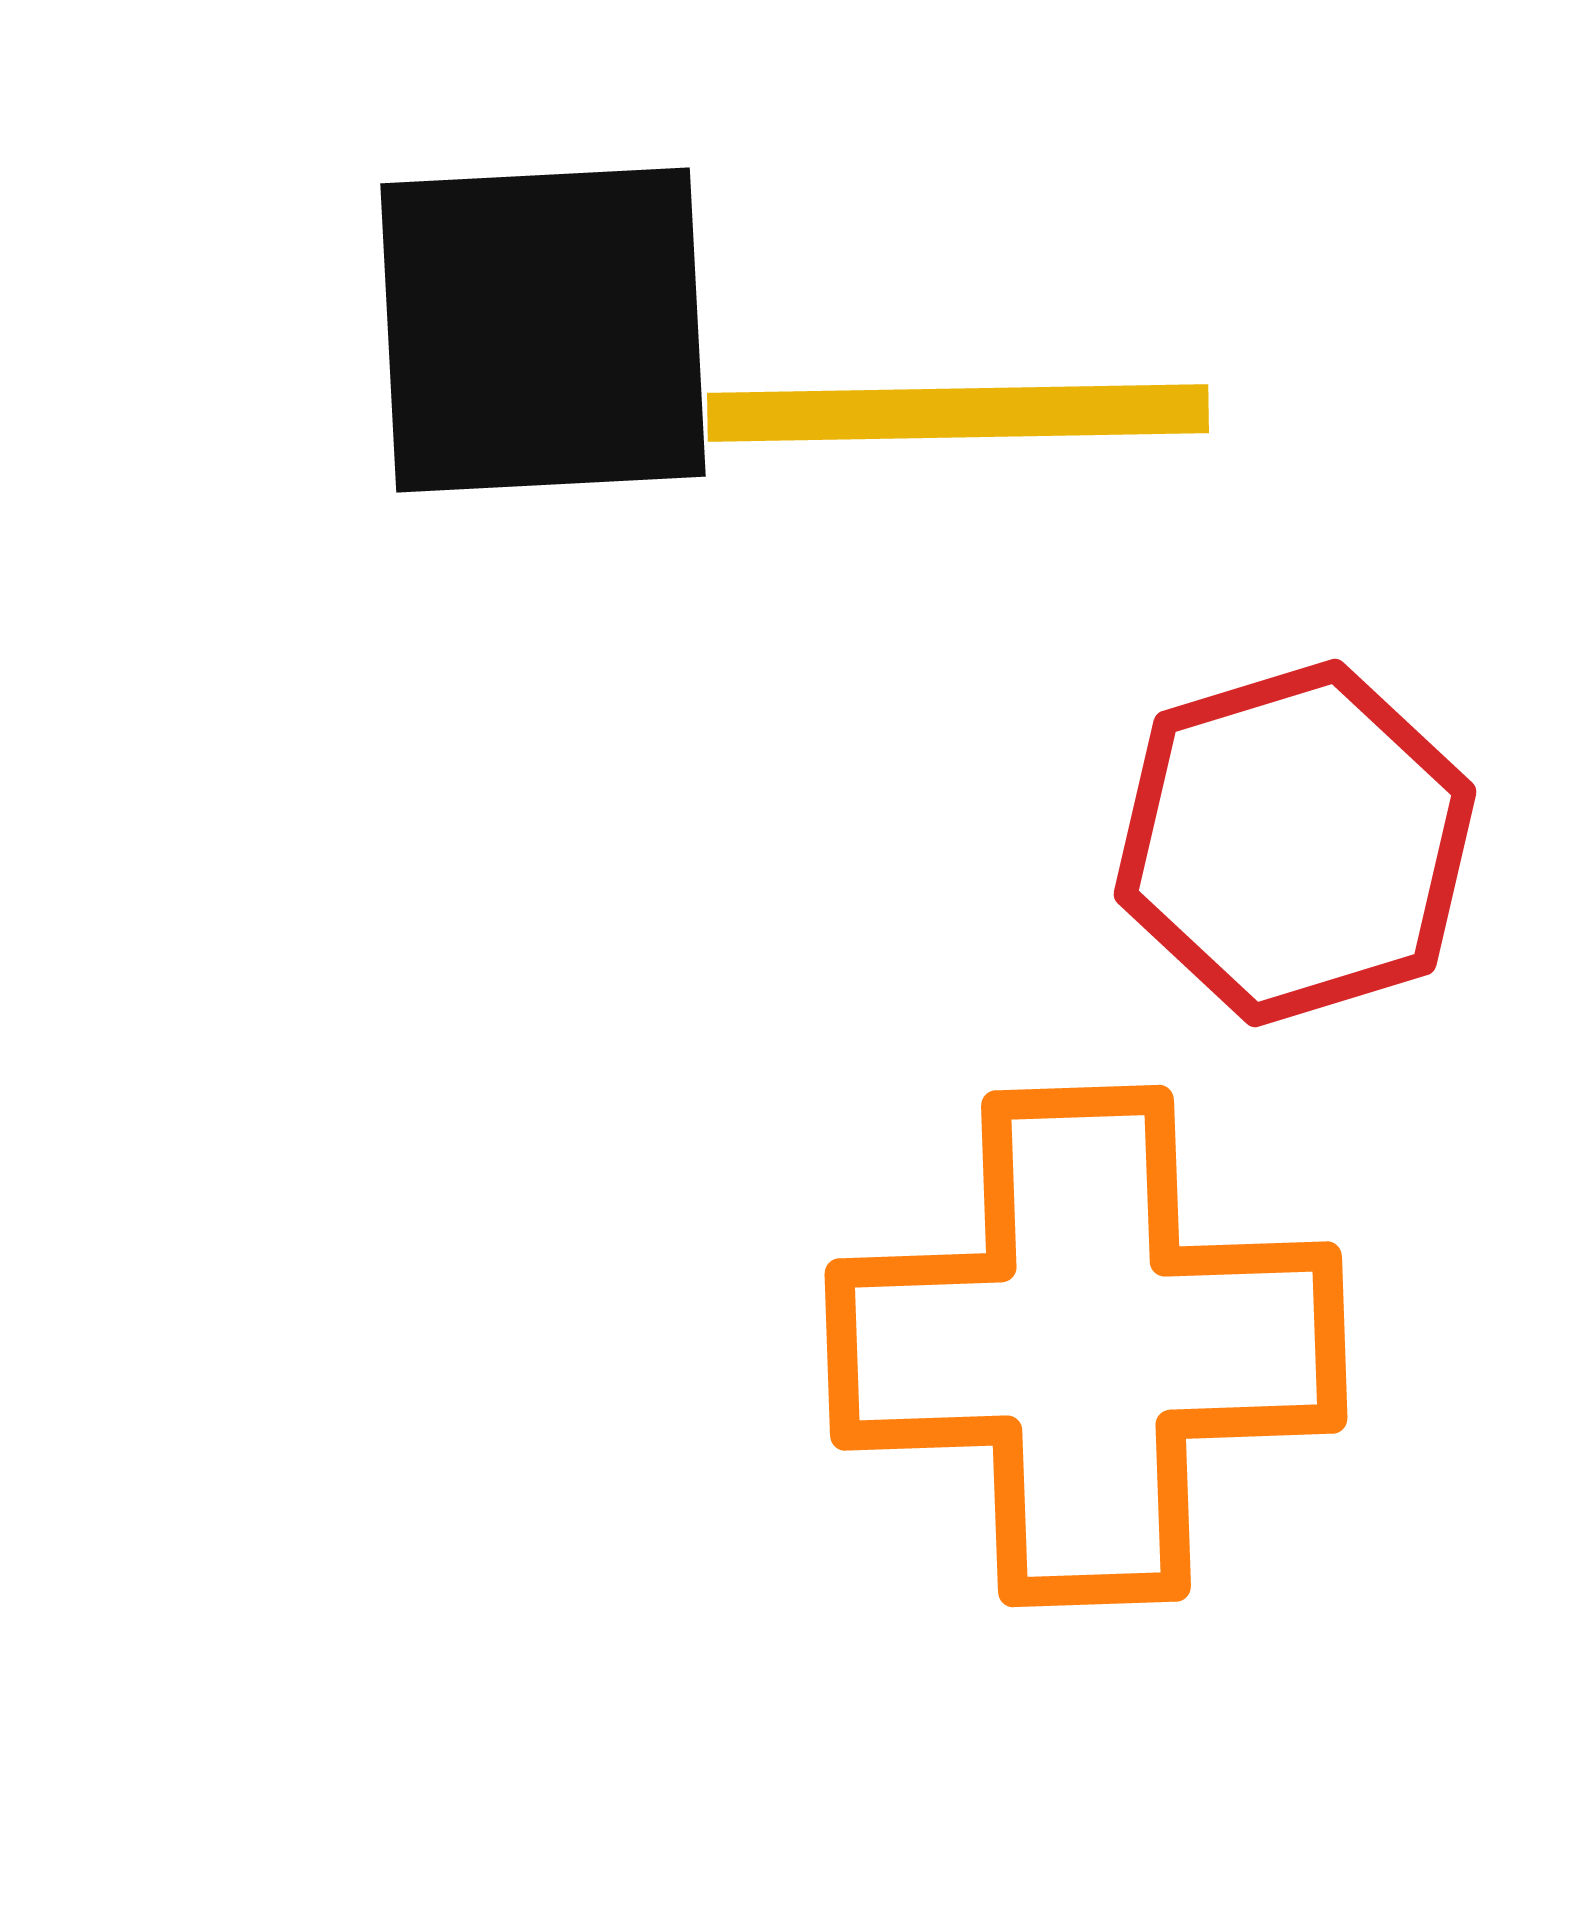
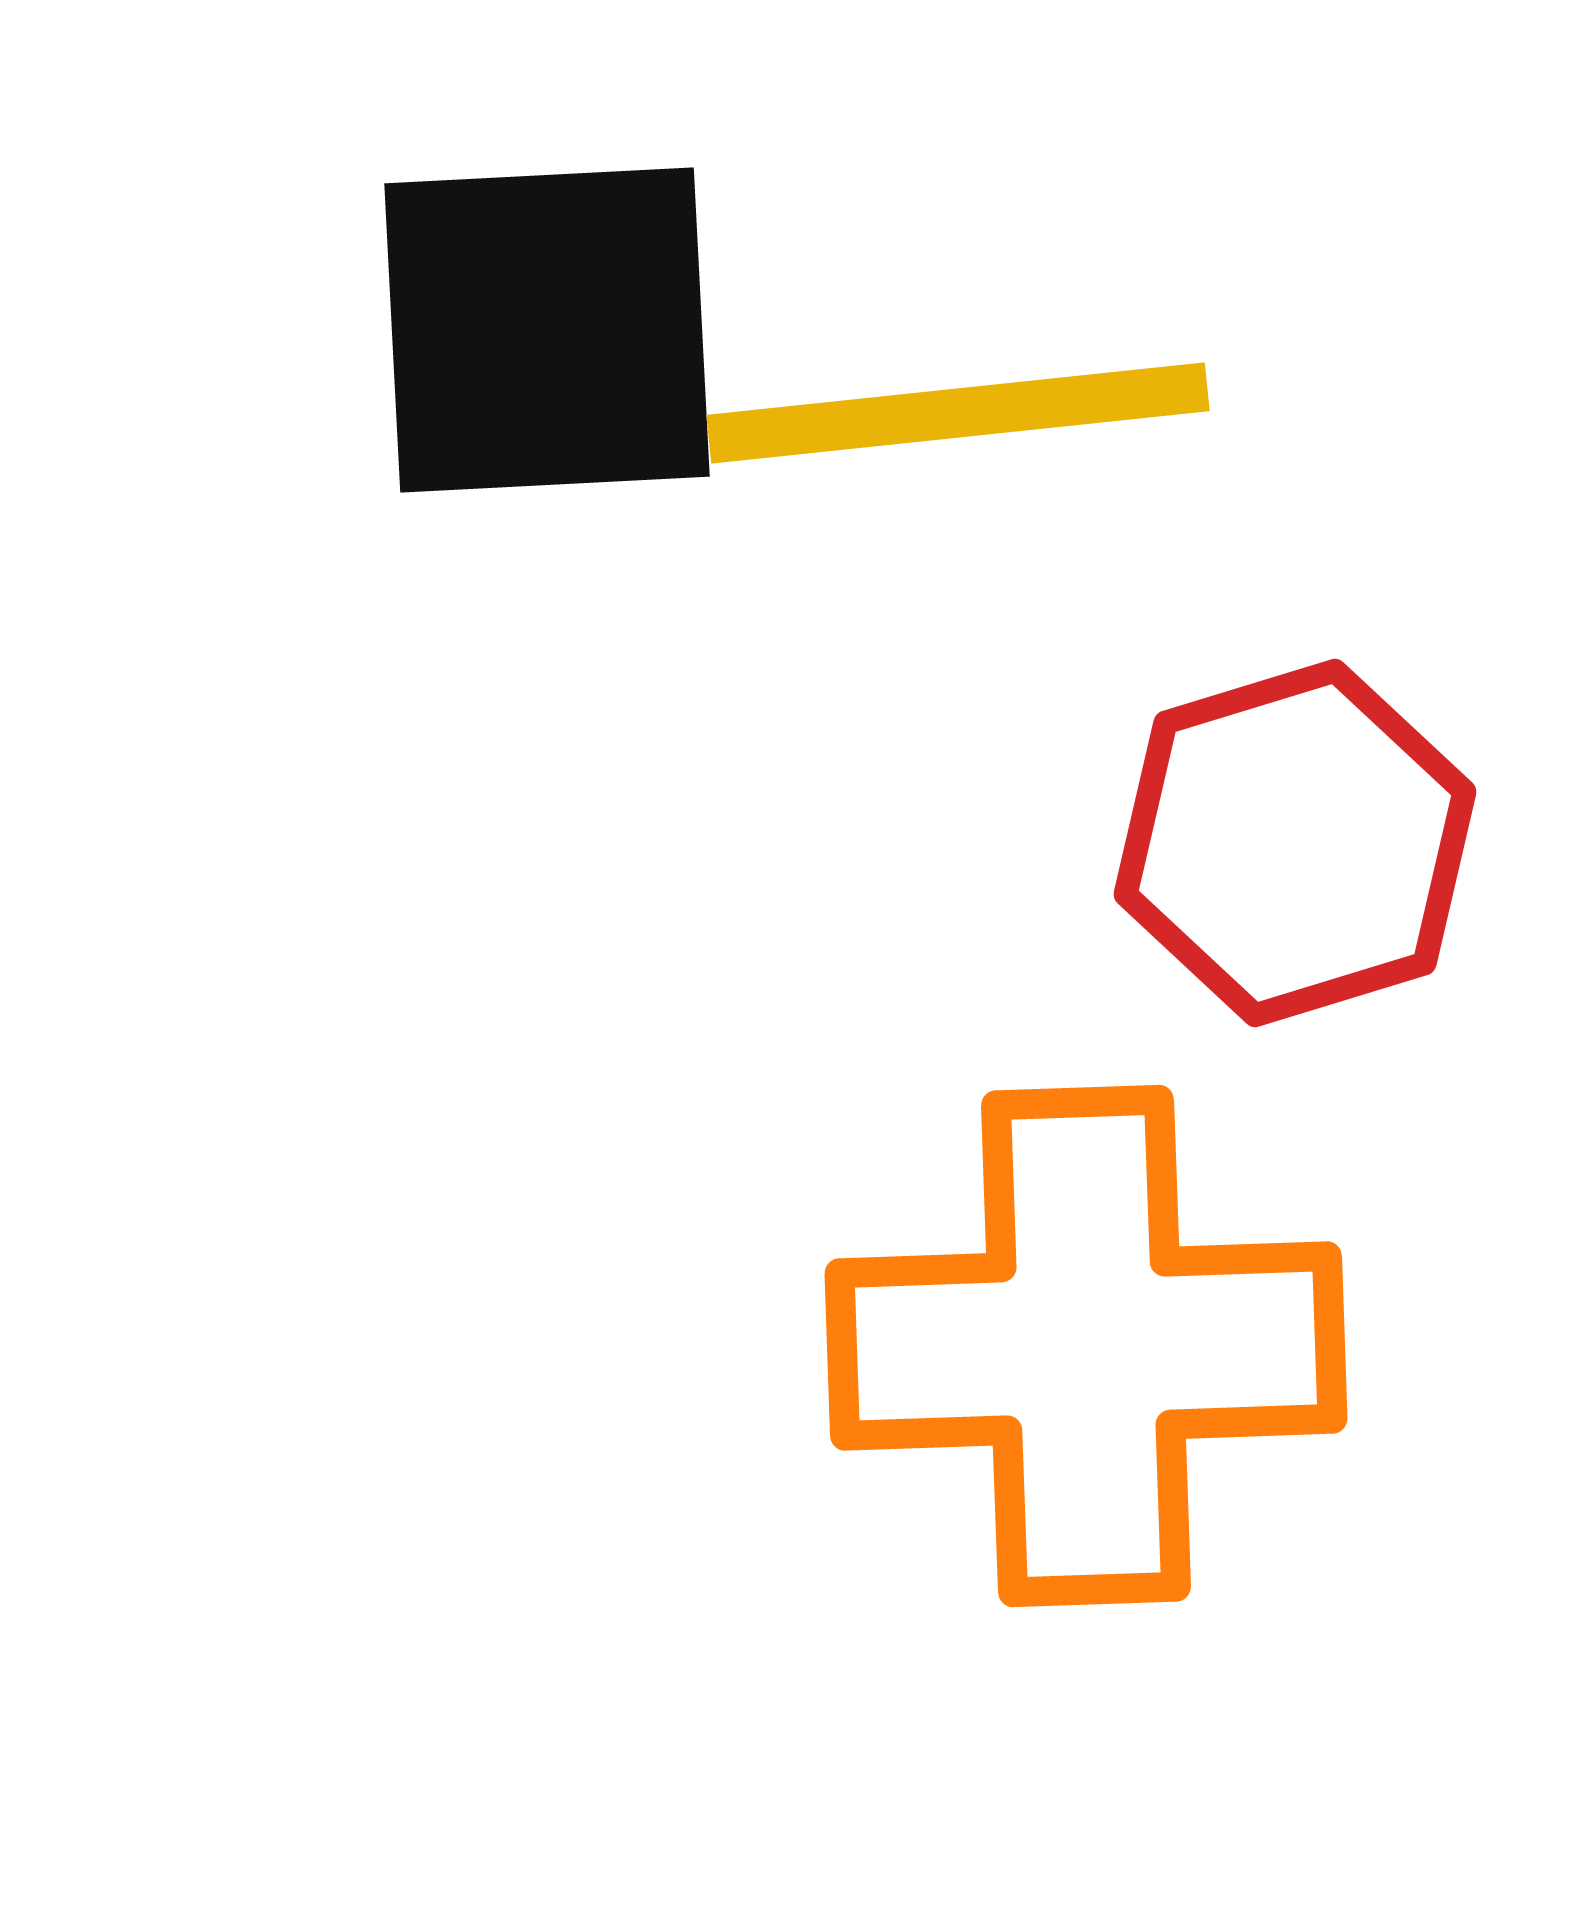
black square: moved 4 px right
yellow line: rotated 5 degrees counterclockwise
